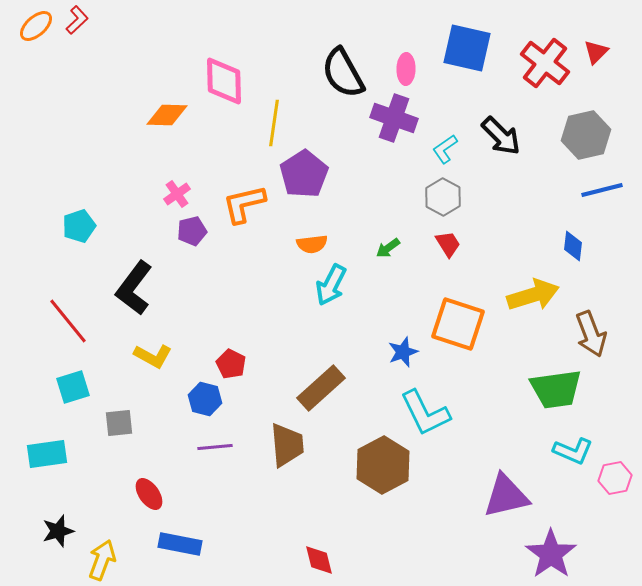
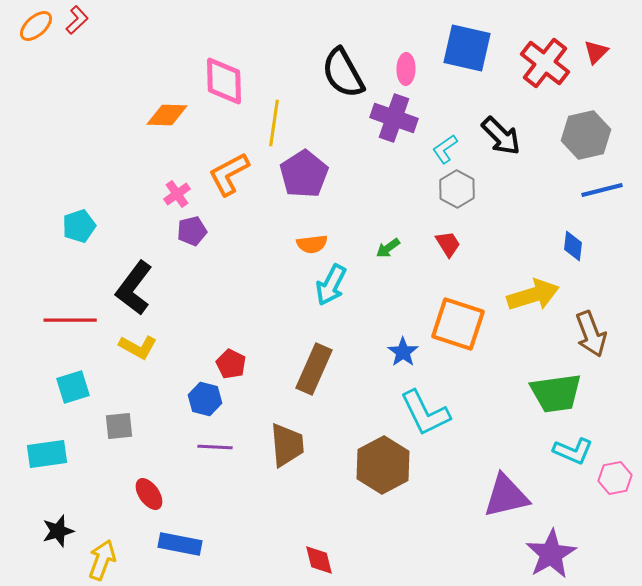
gray hexagon at (443, 197): moved 14 px right, 8 px up
orange L-shape at (244, 204): moved 15 px left, 30 px up; rotated 15 degrees counterclockwise
red line at (68, 321): moved 2 px right, 1 px up; rotated 51 degrees counterclockwise
blue star at (403, 352): rotated 16 degrees counterclockwise
yellow L-shape at (153, 356): moved 15 px left, 9 px up
brown rectangle at (321, 388): moved 7 px left, 19 px up; rotated 24 degrees counterclockwise
green trapezoid at (556, 389): moved 4 px down
gray square at (119, 423): moved 3 px down
purple line at (215, 447): rotated 8 degrees clockwise
purple star at (551, 554): rotated 6 degrees clockwise
